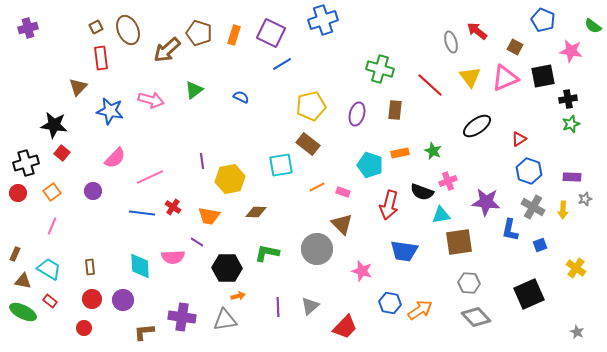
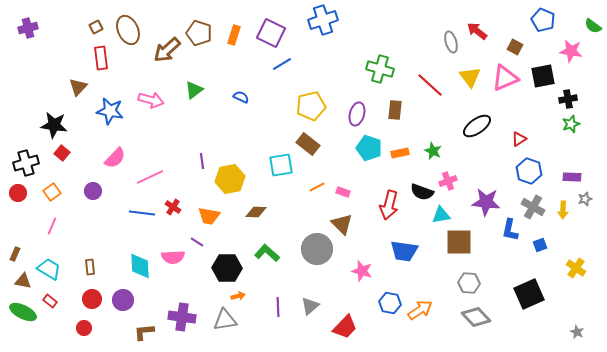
cyan pentagon at (370, 165): moved 1 px left, 17 px up
brown square at (459, 242): rotated 8 degrees clockwise
green L-shape at (267, 253): rotated 30 degrees clockwise
